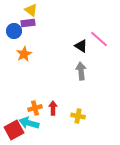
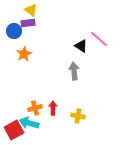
gray arrow: moved 7 px left
